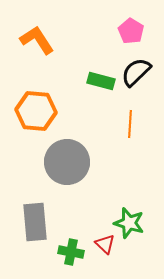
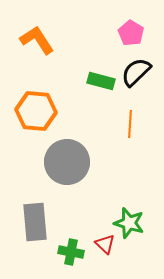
pink pentagon: moved 2 px down
